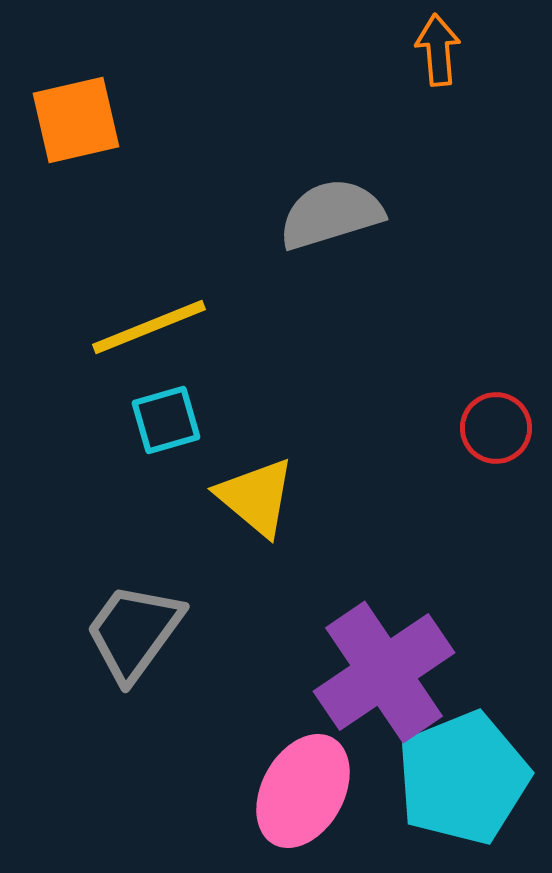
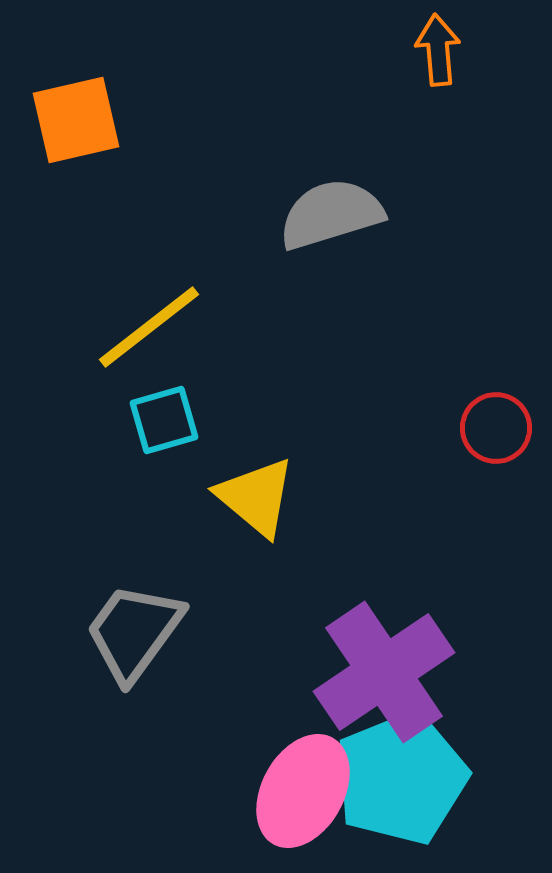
yellow line: rotated 16 degrees counterclockwise
cyan square: moved 2 px left
cyan pentagon: moved 62 px left
